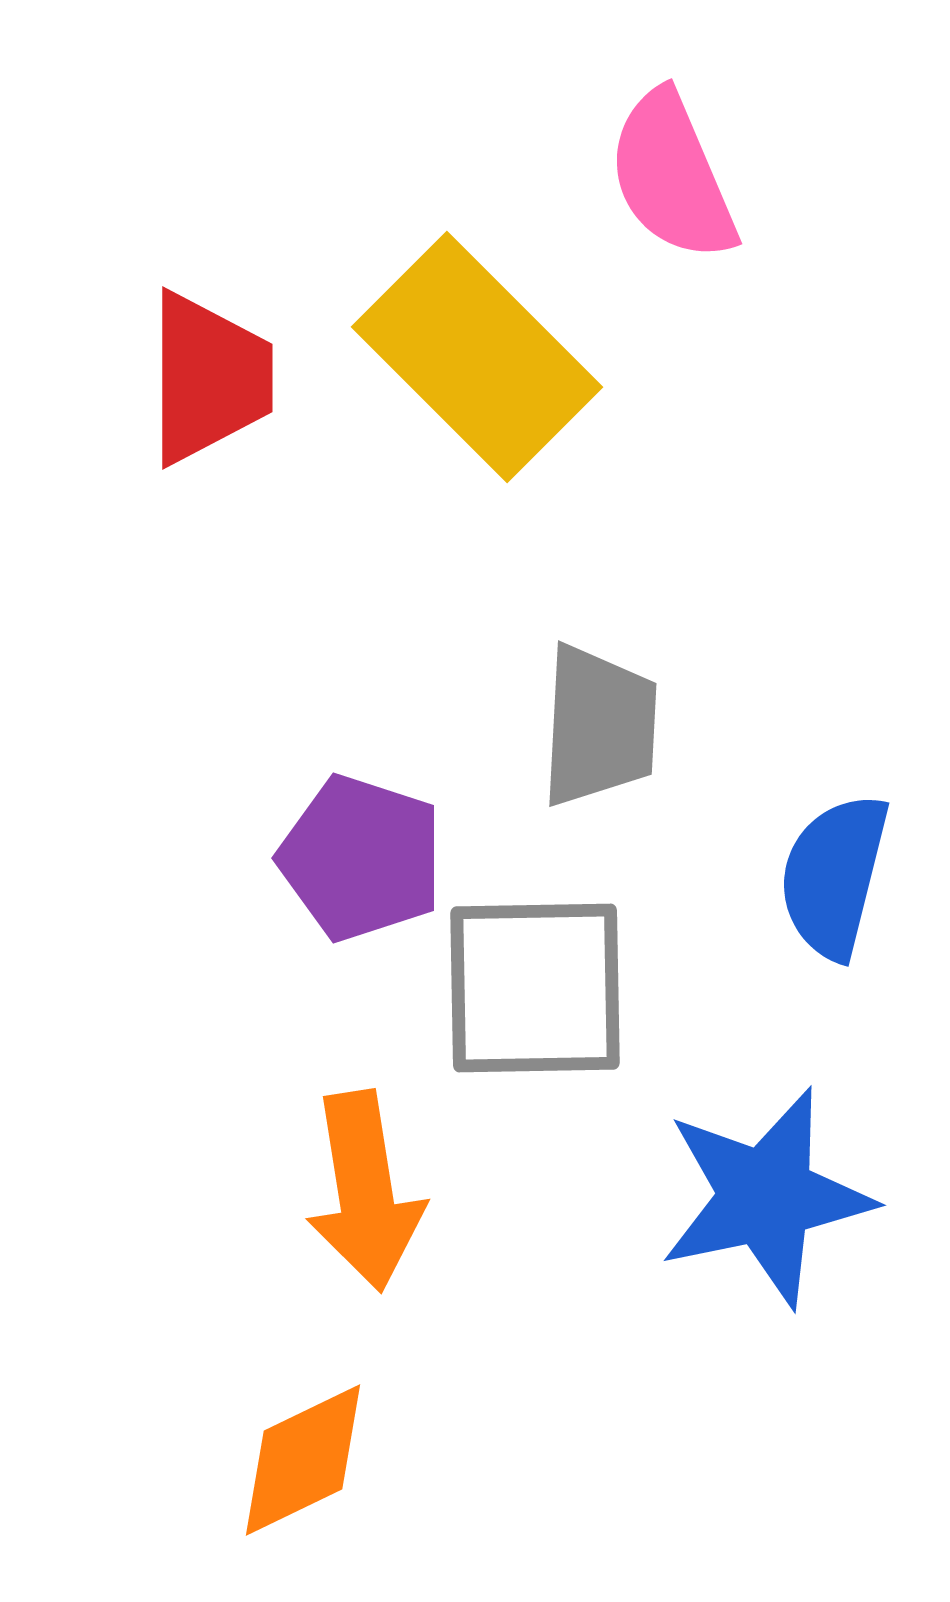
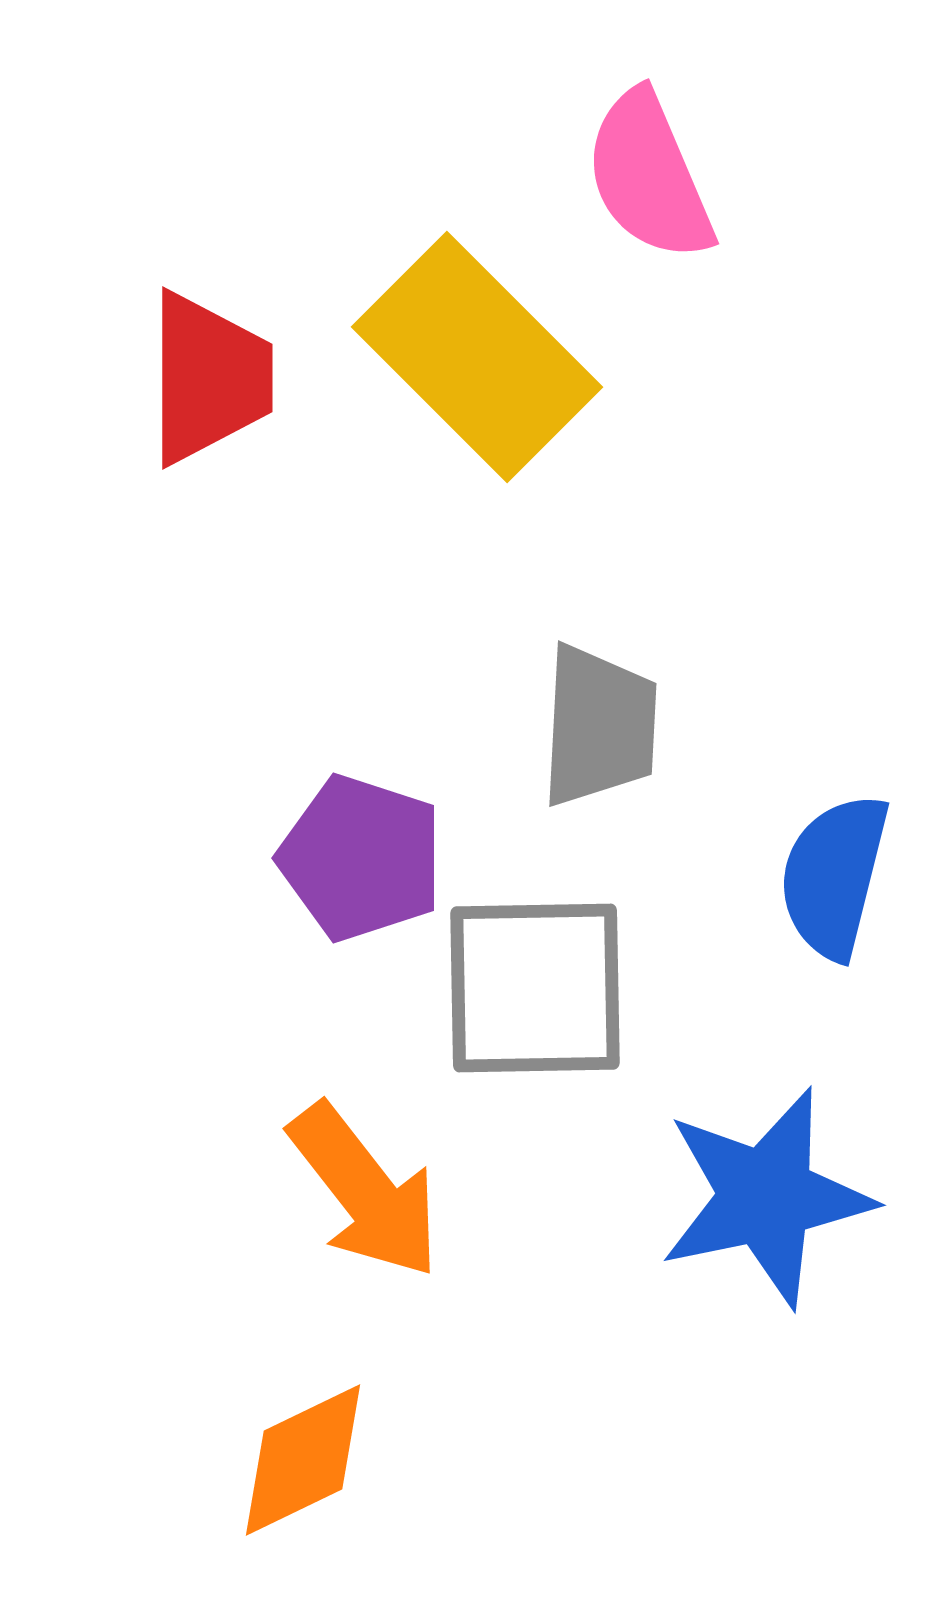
pink semicircle: moved 23 px left
orange arrow: rotated 29 degrees counterclockwise
